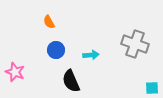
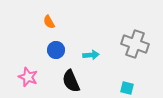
pink star: moved 13 px right, 5 px down
cyan square: moved 25 px left; rotated 16 degrees clockwise
